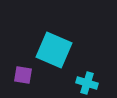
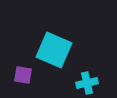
cyan cross: rotated 30 degrees counterclockwise
